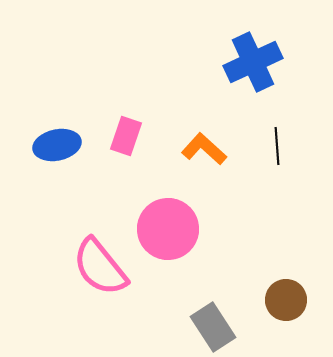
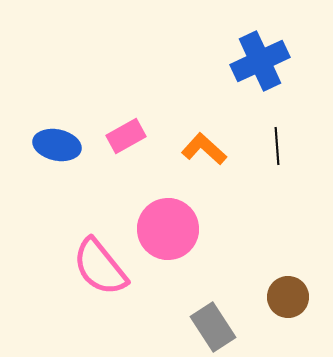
blue cross: moved 7 px right, 1 px up
pink rectangle: rotated 42 degrees clockwise
blue ellipse: rotated 24 degrees clockwise
brown circle: moved 2 px right, 3 px up
